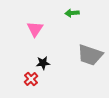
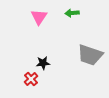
pink triangle: moved 4 px right, 12 px up
